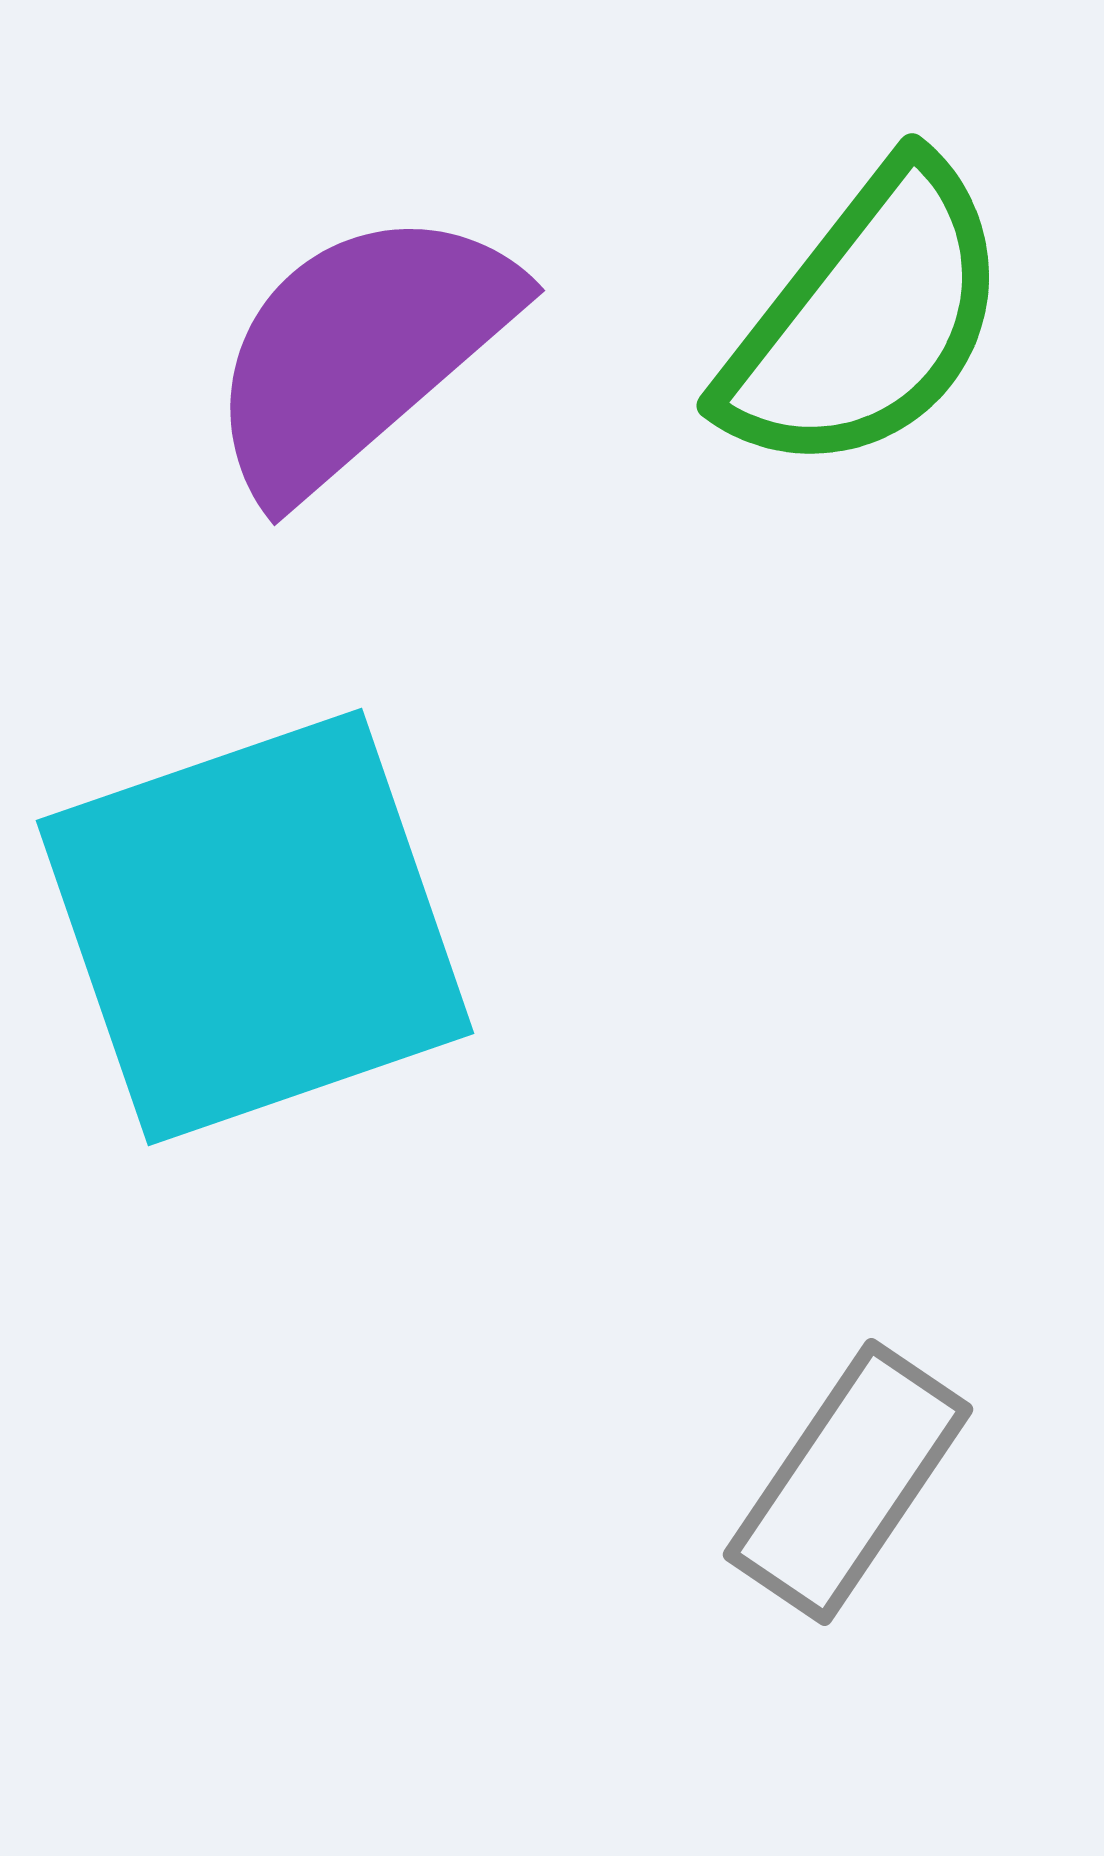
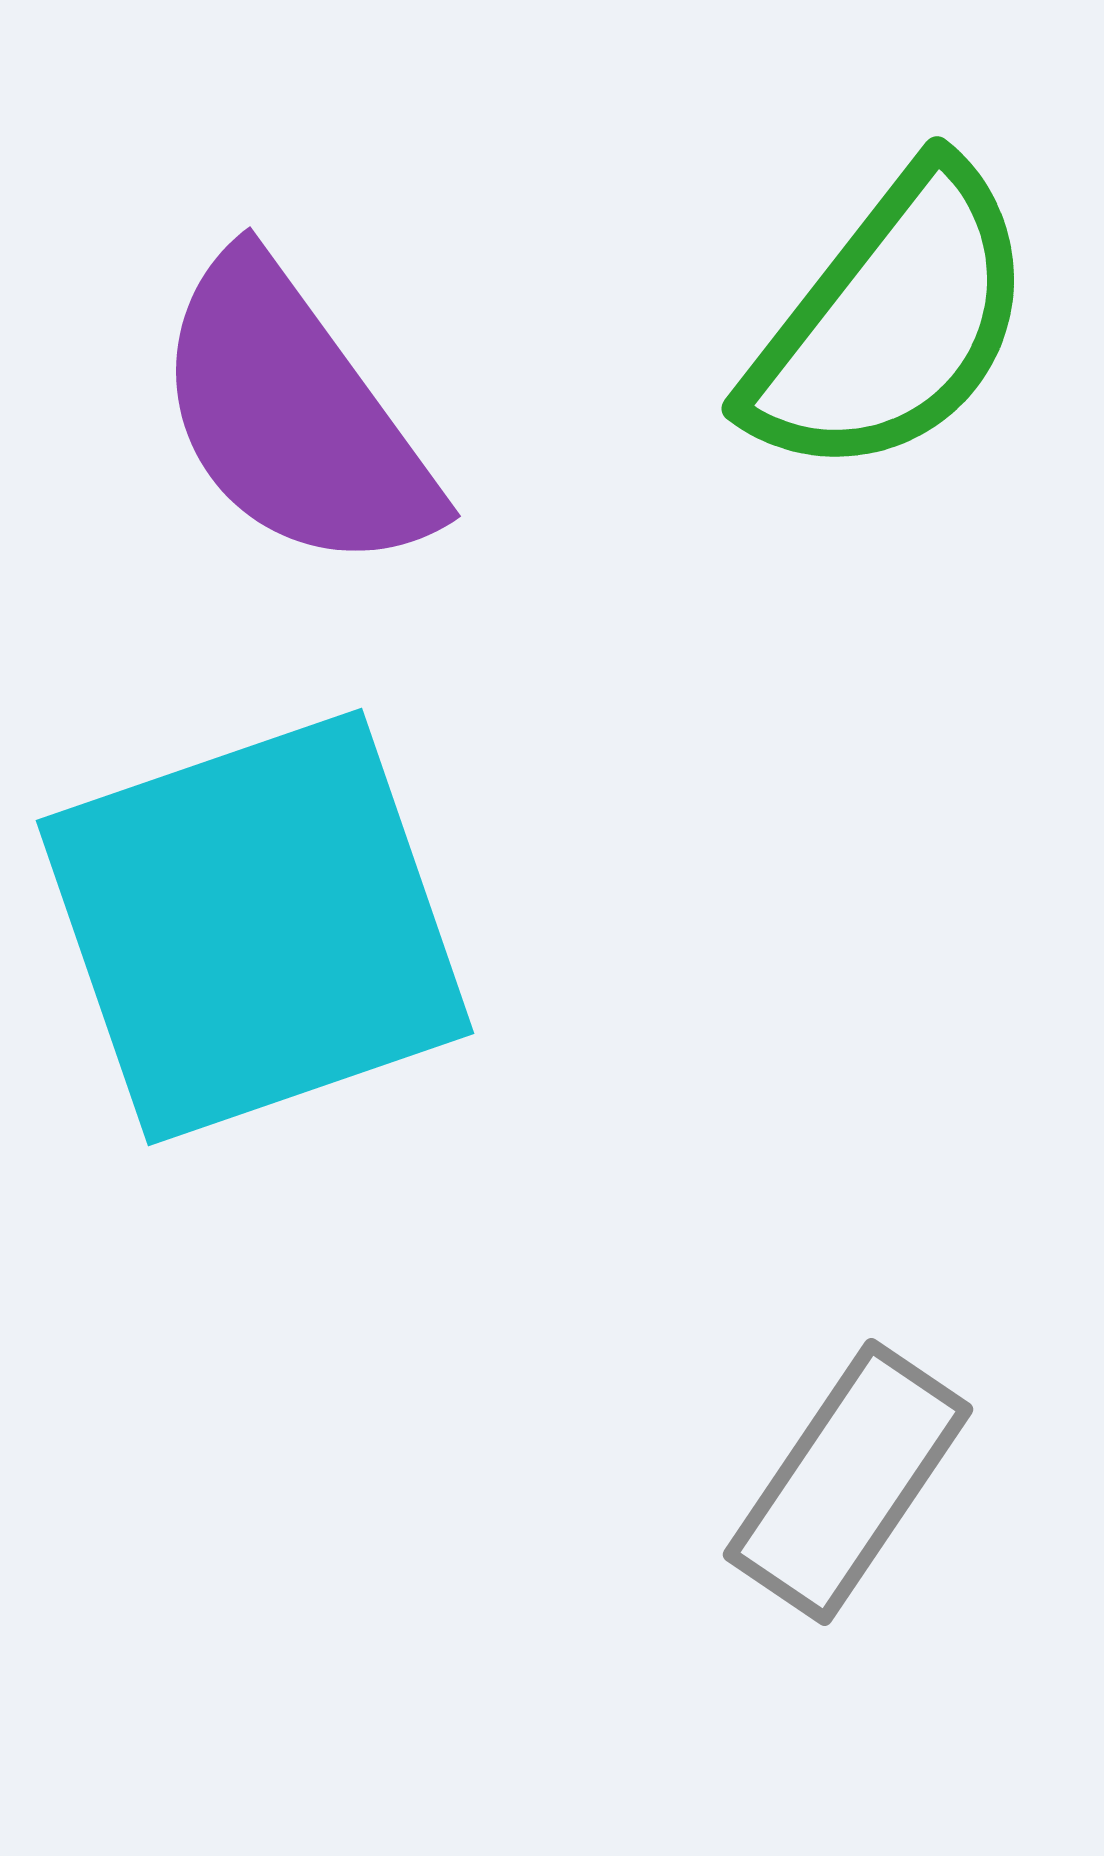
green semicircle: moved 25 px right, 3 px down
purple semicircle: moved 66 px left, 65 px down; rotated 85 degrees counterclockwise
